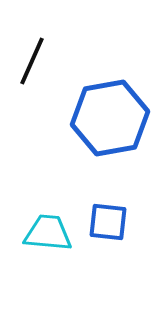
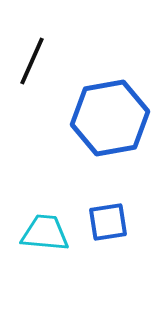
blue square: rotated 15 degrees counterclockwise
cyan trapezoid: moved 3 px left
